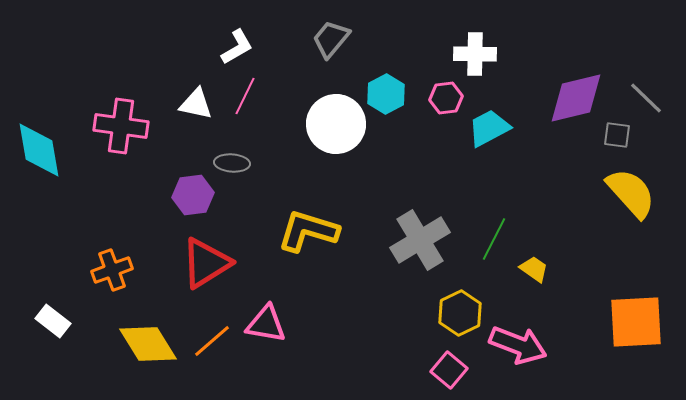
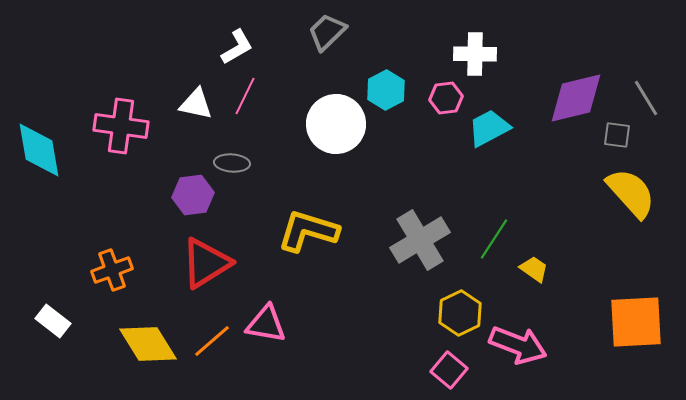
gray trapezoid: moved 4 px left, 7 px up; rotated 6 degrees clockwise
cyan hexagon: moved 4 px up
gray line: rotated 15 degrees clockwise
green line: rotated 6 degrees clockwise
